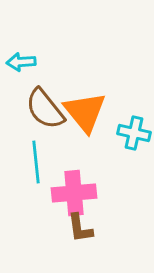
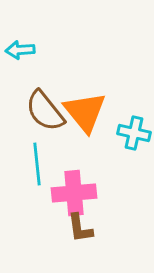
cyan arrow: moved 1 px left, 12 px up
brown semicircle: moved 2 px down
cyan line: moved 1 px right, 2 px down
